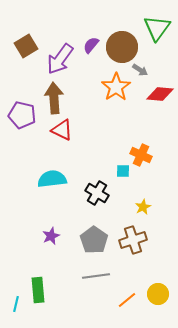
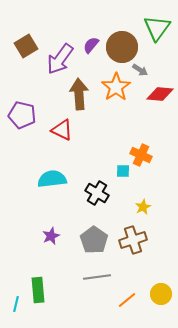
brown arrow: moved 25 px right, 4 px up
gray line: moved 1 px right, 1 px down
yellow circle: moved 3 px right
